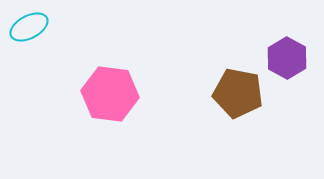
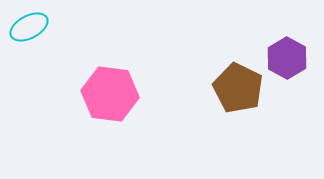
brown pentagon: moved 5 px up; rotated 15 degrees clockwise
